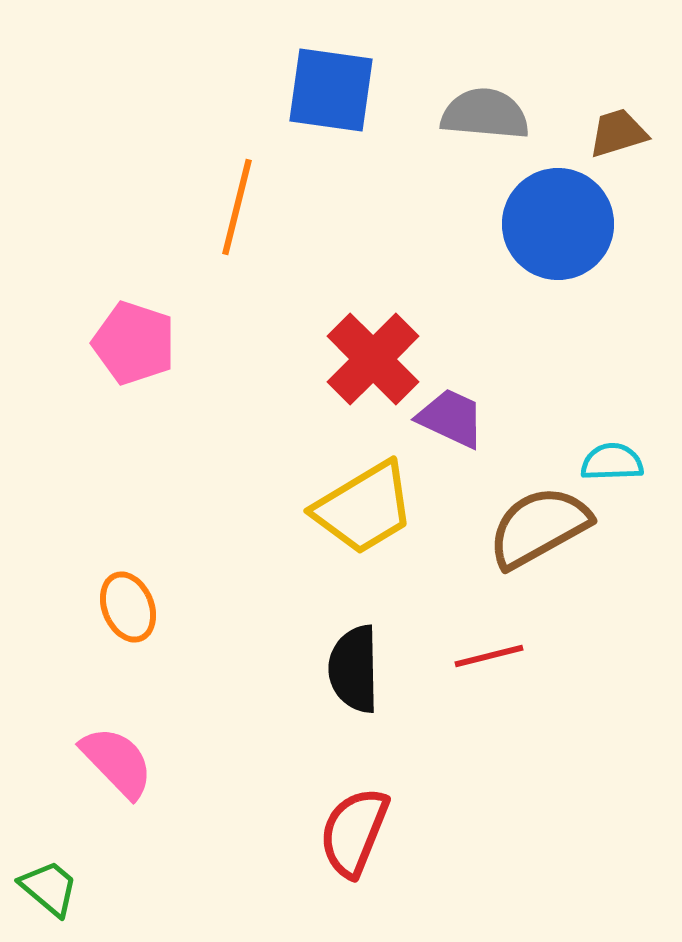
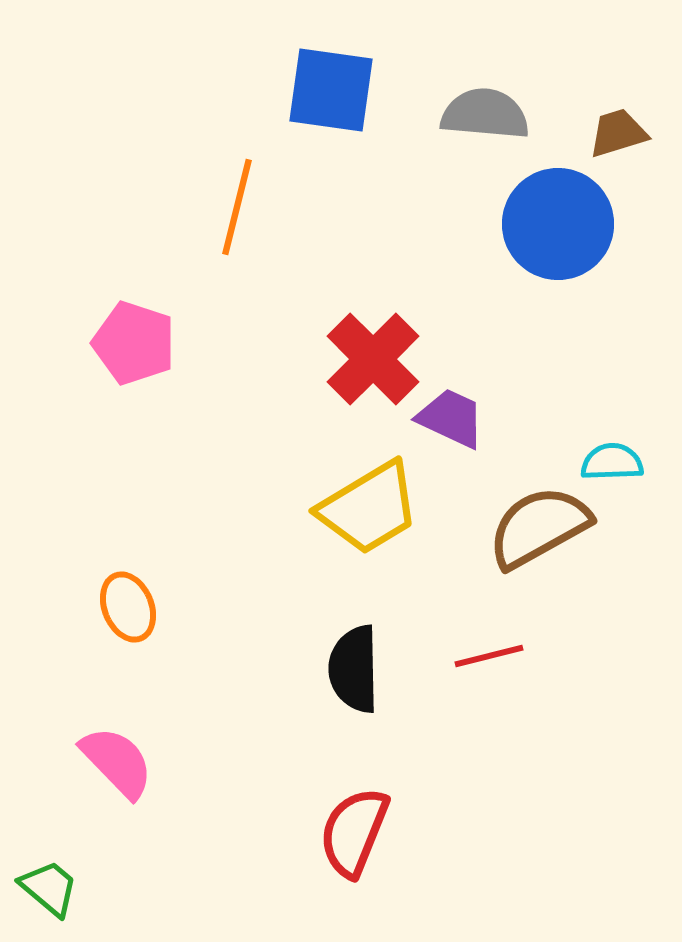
yellow trapezoid: moved 5 px right
